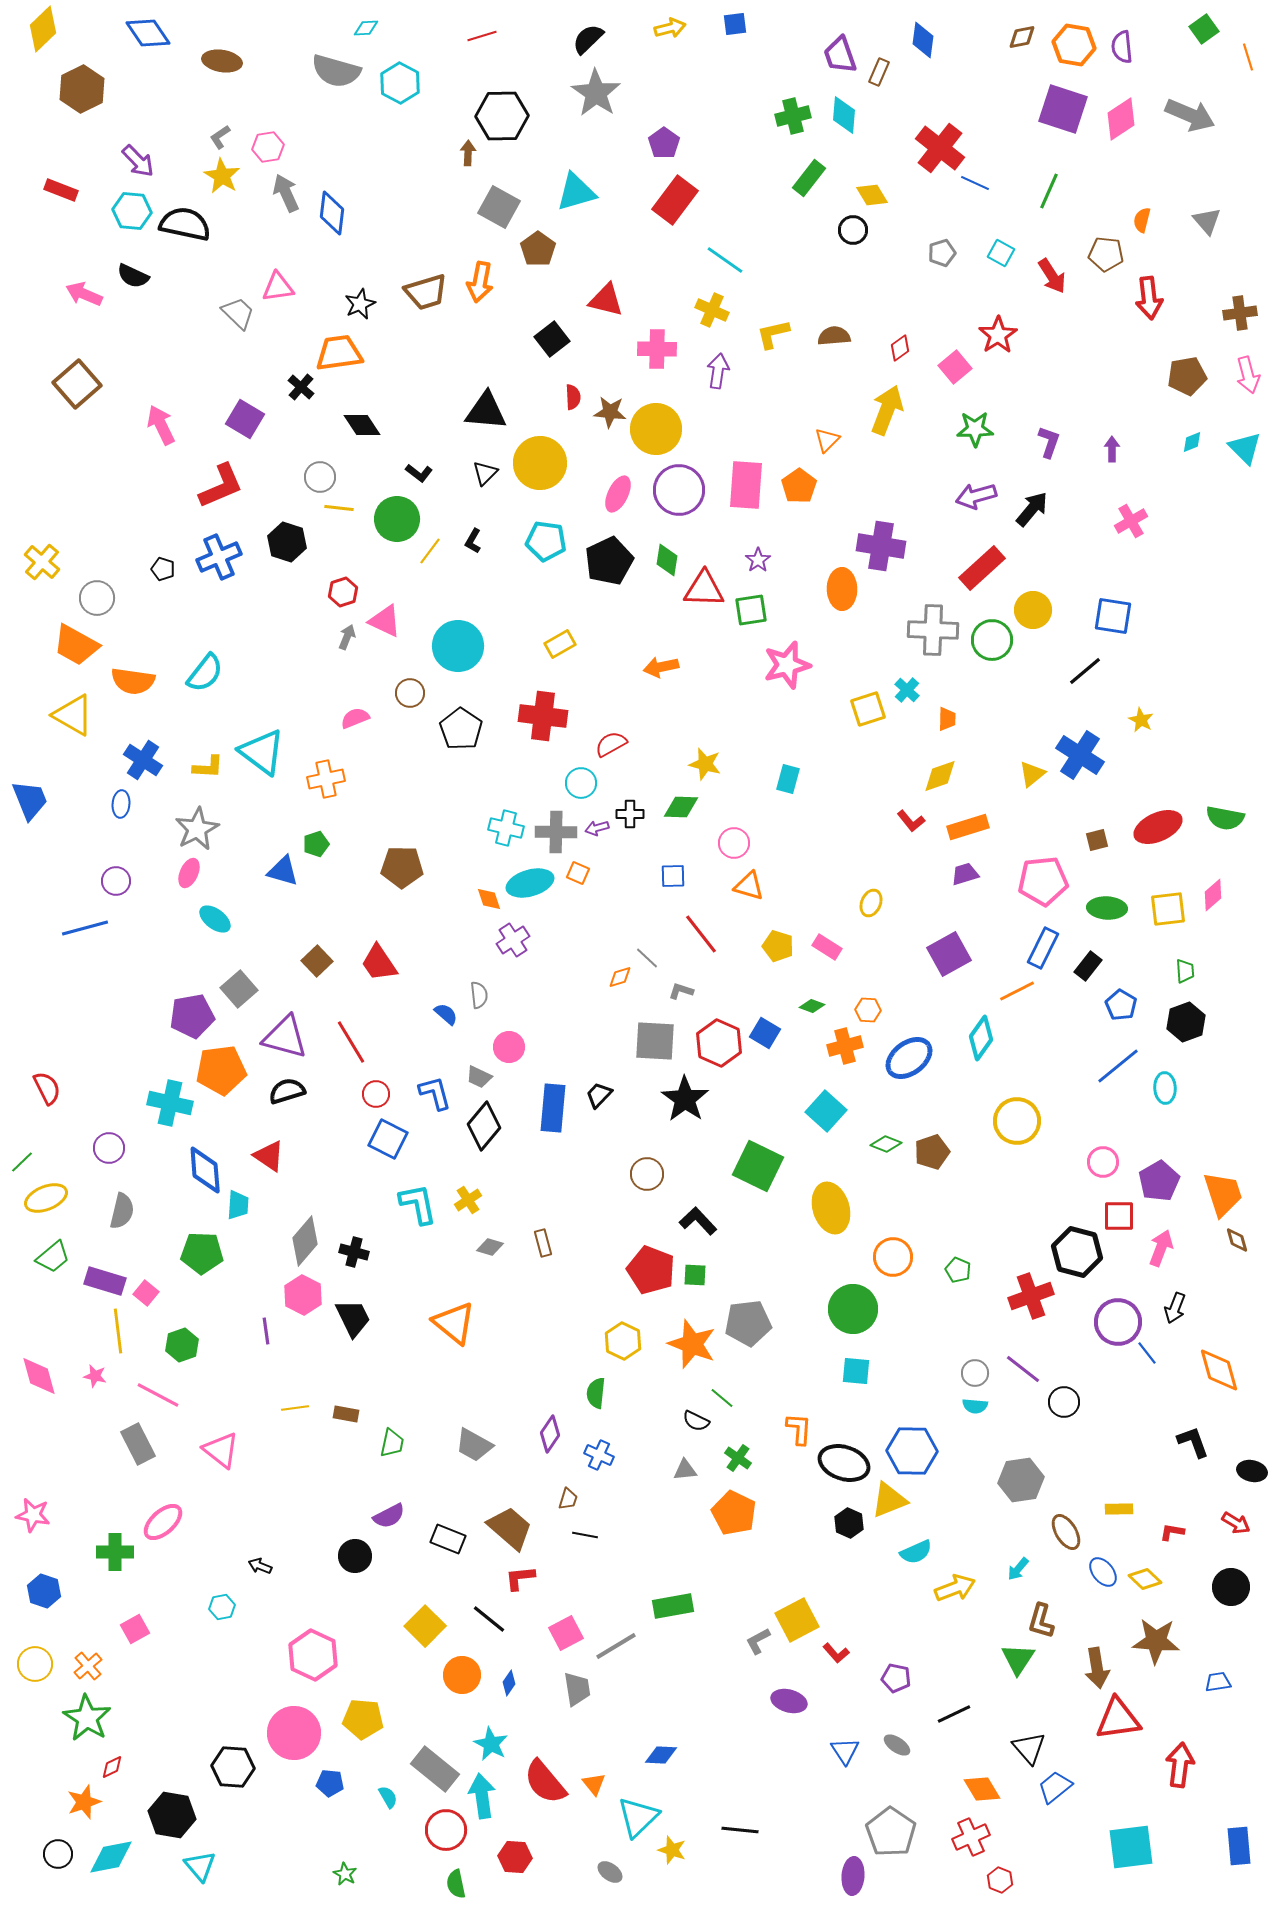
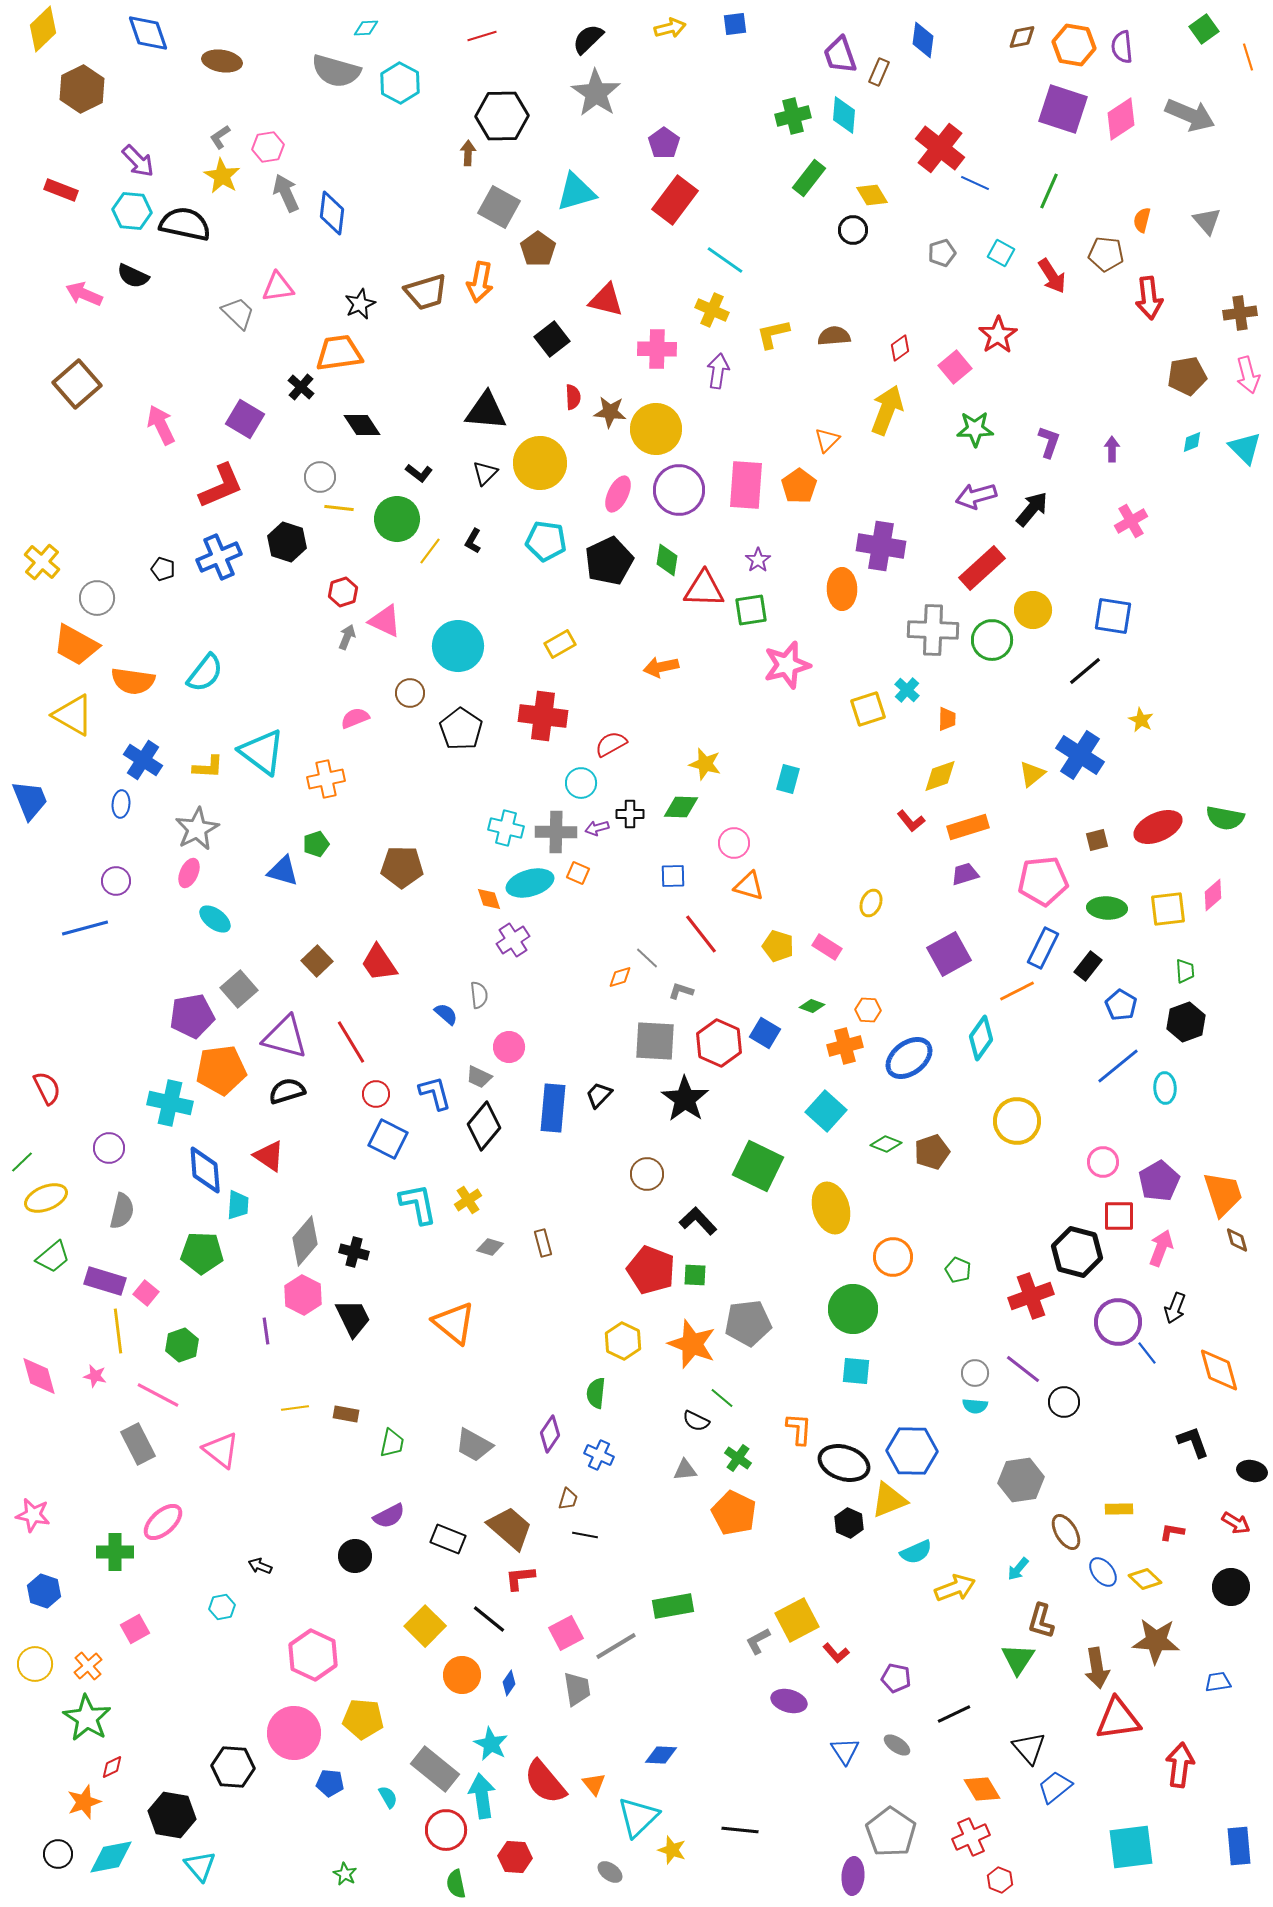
blue diamond at (148, 33): rotated 15 degrees clockwise
